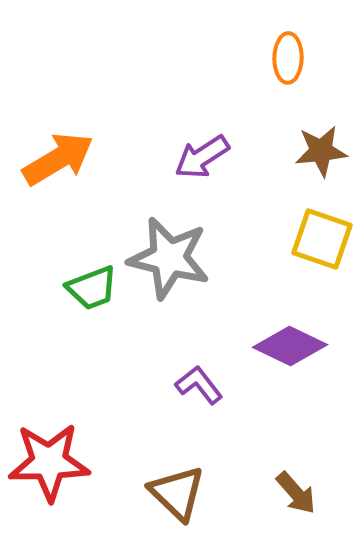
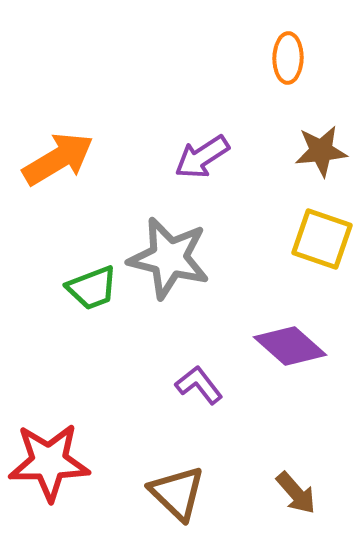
purple diamond: rotated 16 degrees clockwise
